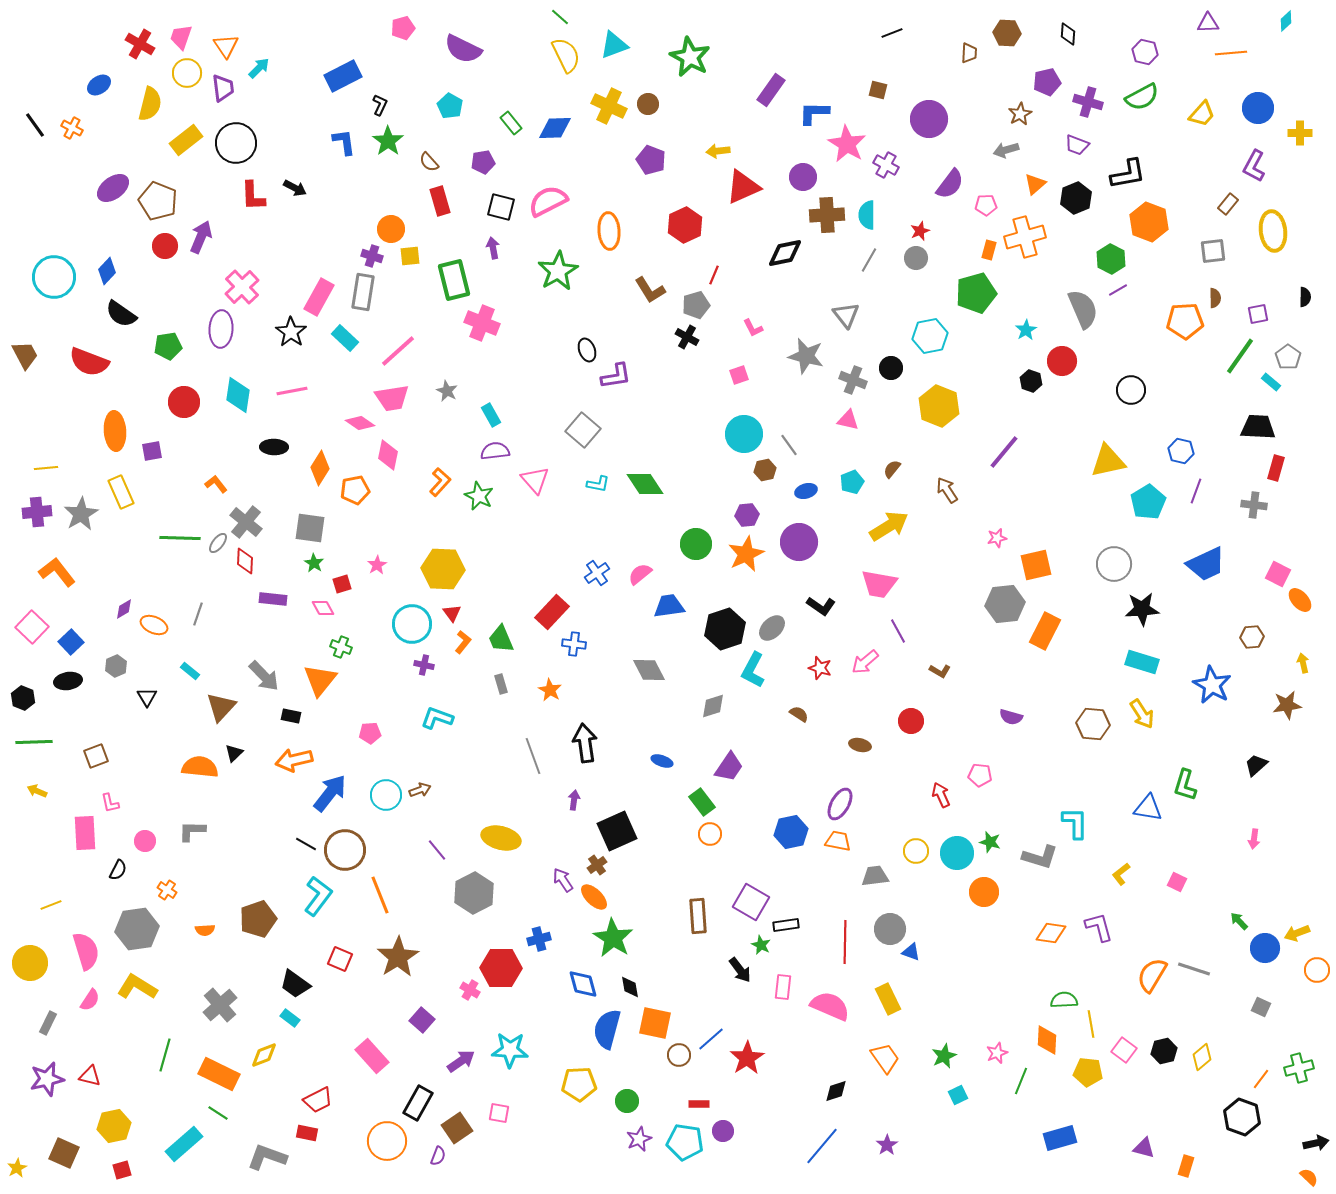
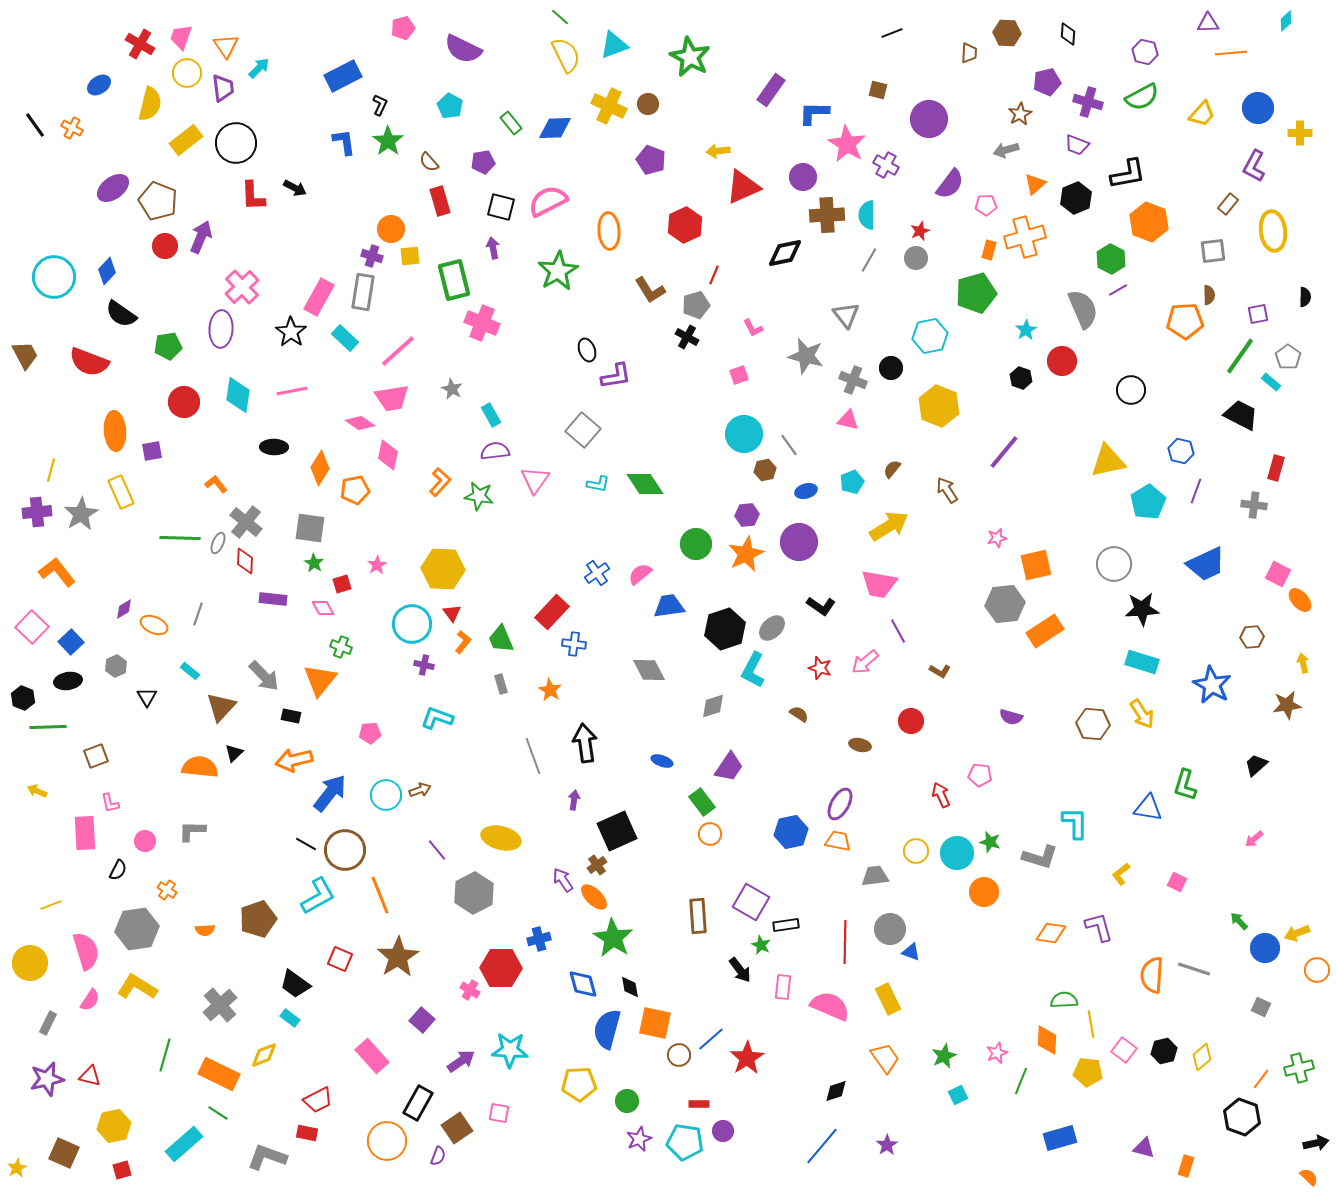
brown semicircle at (1215, 298): moved 6 px left, 3 px up
black hexagon at (1031, 381): moved 10 px left, 3 px up
gray star at (447, 391): moved 5 px right, 2 px up
black trapezoid at (1258, 427): moved 17 px left, 12 px up; rotated 24 degrees clockwise
yellow line at (46, 468): moved 5 px right, 2 px down; rotated 70 degrees counterclockwise
pink triangle at (535, 480): rotated 16 degrees clockwise
green star at (479, 496): rotated 16 degrees counterclockwise
gray ellipse at (218, 543): rotated 15 degrees counterclockwise
orange rectangle at (1045, 631): rotated 30 degrees clockwise
green line at (34, 742): moved 14 px right, 15 px up
pink arrow at (1254, 839): rotated 42 degrees clockwise
cyan L-shape at (318, 896): rotated 24 degrees clockwise
orange semicircle at (1152, 975): rotated 27 degrees counterclockwise
